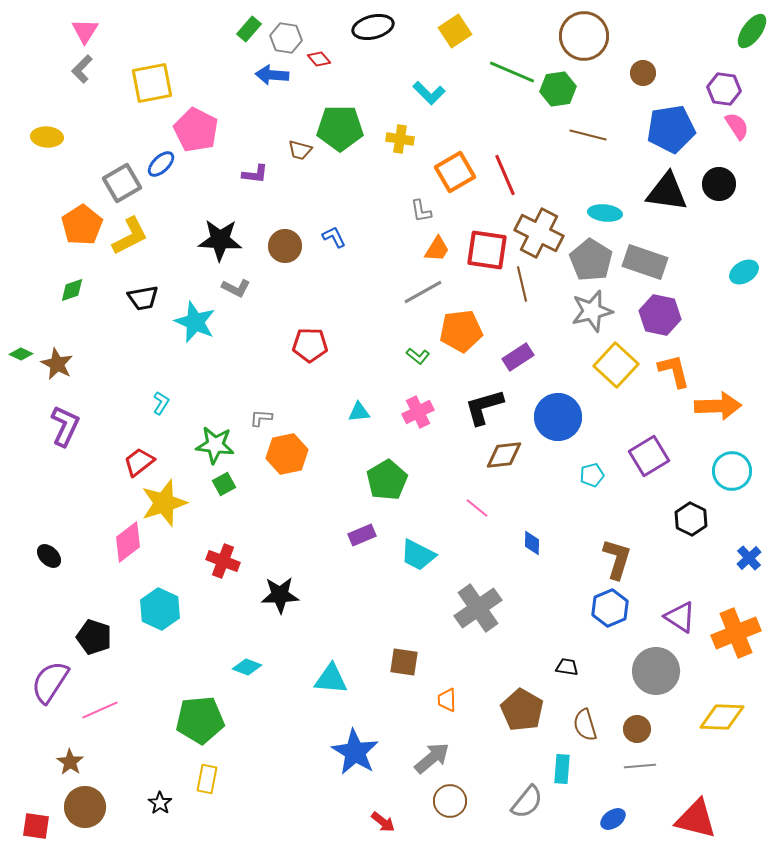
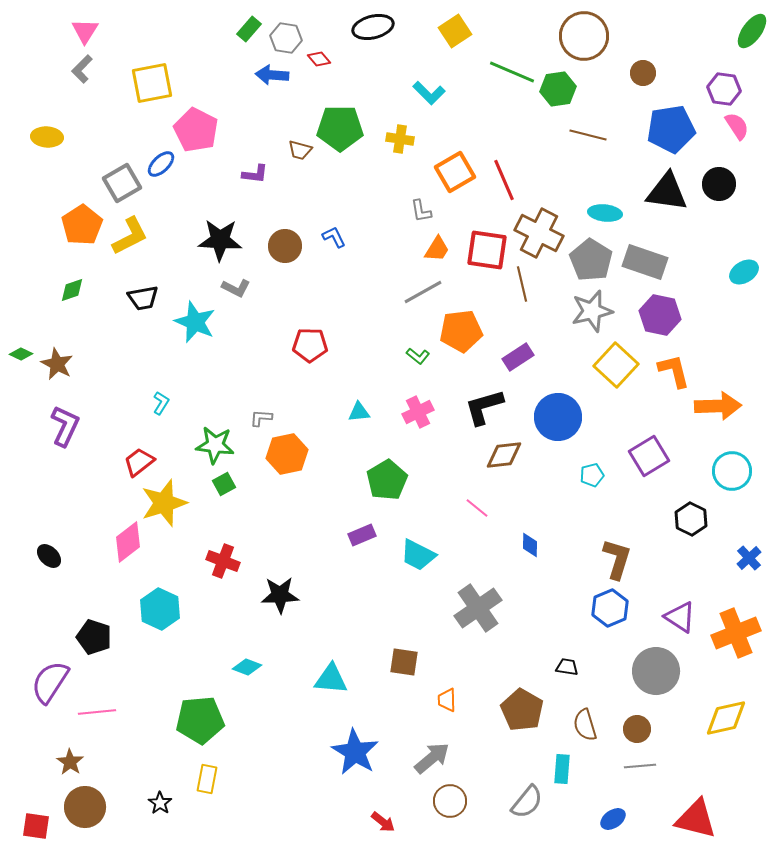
red line at (505, 175): moved 1 px left, 5 px down
blue diamond at (532, 543): moved 2 px left, 2 px down
pink line at (100, 710): moved 3 px left, 2 px down; rotated 18 degrees clockwise
yellow diamond at (722, 717): moved 4 px right, 1 px down; rotated 15 degrees counterclockwise
